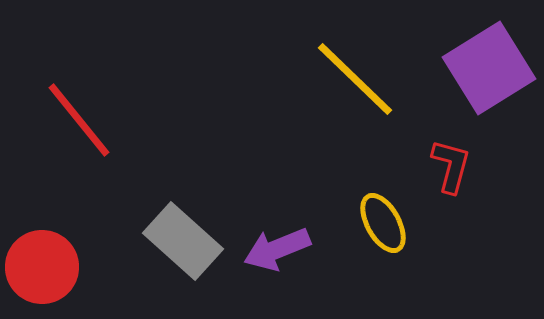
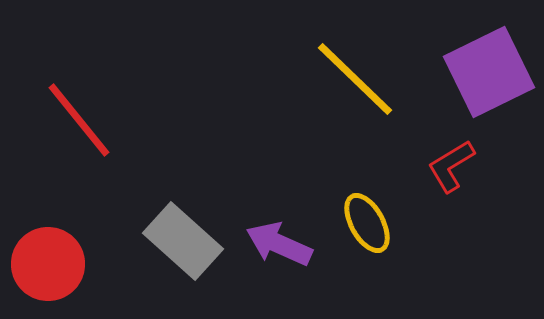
purple square: moved 4 px down; rotated 6 degrees clockwise
red L-shape: rotated 136 degrees counterclockwise
yellow ellipse: moved 16 px left
purple arrow: moved 2 px right, 5 px up; rotated 46 degrees clockwise
red circle: moved 6 px right, 3 px up
